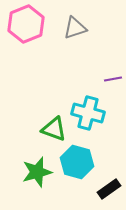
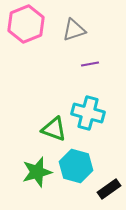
gray triangle: moved 1 px left, 2 px down
purple line: moved 23 px left, 15 px up
cyan hexagon: moved 1 px left, 4 px down
